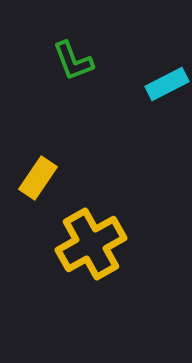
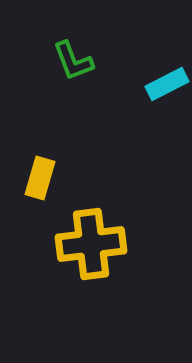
yellow rectangle: moved 2 px right; rotated 18 degrees counterclockwise
yellow cross: rotated 22 degrees clockwise
